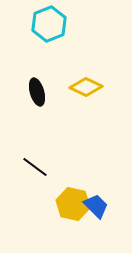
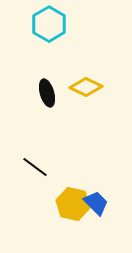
cyan hexagon: rotated 8 degrees counterclockwise
black ellipse: moved 10 px right, 1 px down
blue trapezoid: moved 3 px up
